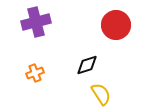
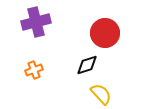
red circle: moved 11 px left, 8 px down
orange cross: moved 1 px left, 3 px up
yellow semicircle: rotated 10 degrees counterclockwise
